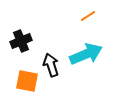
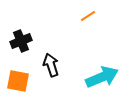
cyan arrow: moved 16 px right, 23 px down
orange square: moved 9 px left
